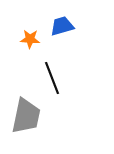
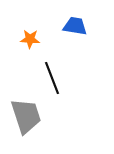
blue trapezoid: moved 13 px right; rotated 25 degrees clockwise
gray trapezoid: rotated 30 degrees counterclockwise
